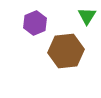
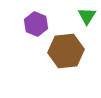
purple hexagon: moved 1 px right, 1 px down; rotated 15 degrees counterclockwise
